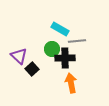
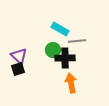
green circle: moved 1 px right, 1 px down
black square: moved 14 px left; rotated 24 degrees clockwise
